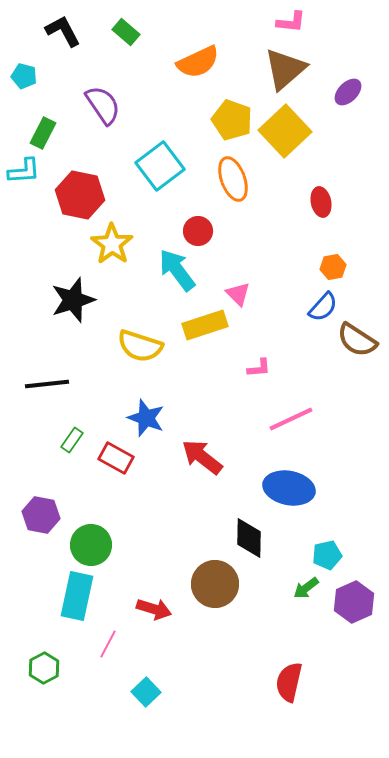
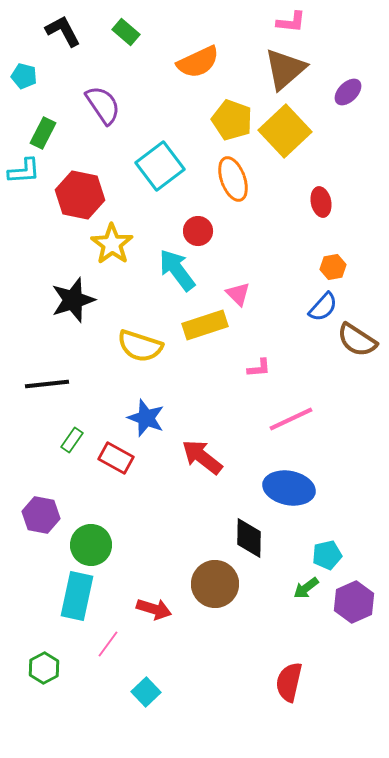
pink line at (108, 644): rotated 8 degrees clockwise
